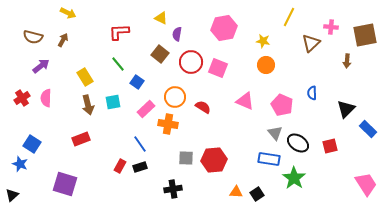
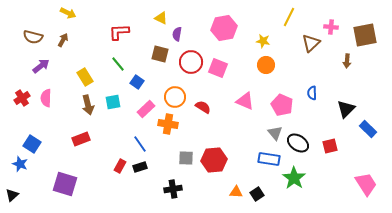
brown square at (160, 54): rotated 24 degrees counterclockwise
